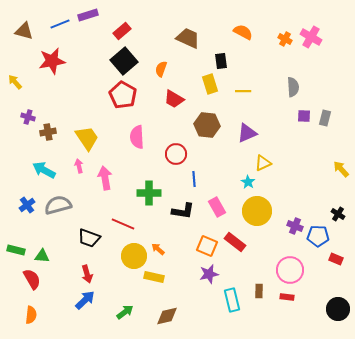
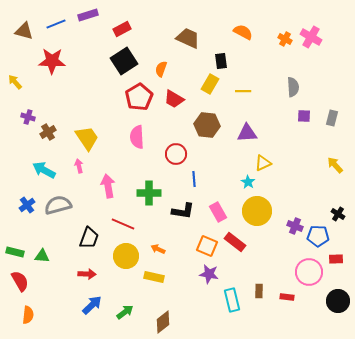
blue line at (60, 24): moved 4 px left
red rectangle at (122, 31): moved 2 px up; rotated 12 degrees clockwise
red star at (52, 61): rotated 12 degrees clockwise
black square at (124, 61): rotated 8 degrees clockwise
yellow rectangle at (210, 84): rotated 48 degrees clockwise
red pentagon at (123, 95): moved 16 px right, 2 px down; rotated 12 degrees clockwise
gray rectangle at (325, 118): moved 7 px right
brown cross at (48, 132): rotated 21 degrees counterclockwise
purple triangle at (247, 133): rotated 20 degrees clockwise
yellow arrow at (341, 169): moved 6 px left, 4 px up
pink arrow at (105, 178): moved 3 px right, 8 px down
pink rectangle at (217, 207): moved 1 px right, 5 px down
black trapezoid at (89, 238): rotated 90 degrees counterclockwise
orange arrow at (158, 249): rotated 16 degrees counterclockwise
green rectangle at (16, 250): moved 1 px left, 2 px down
yellow circle at (134, 256): moved 8 px left
red rectangle at (336, 259): rotated 24 degrees counterclockwise
pink circle at (290, 270): moved 19 px right, 2 px down
red arrow at (87, 274): rotated 72 degrees counterclockwise
purple star at (209, 274): rotated 24 degrees clockwise
red semicircle at (32, 279): moved 12 px left, 2 px down
blue arrow at (85, 300): moved 7 px right, 5 px down
black circle at (338, 309): moved 8 px up
orange semicircle at (31, 315): moved 3 px left
brown diamond at (167, 316): moved 4 px left, 6 px down; rotated 25 degrees counterclockwise
